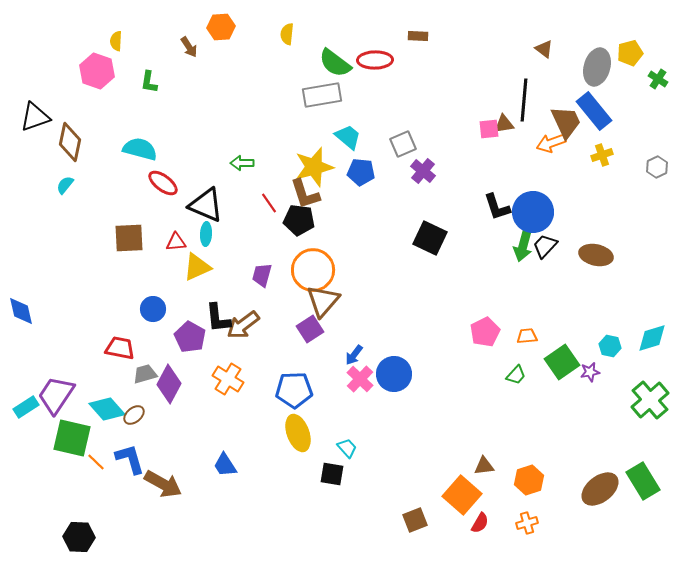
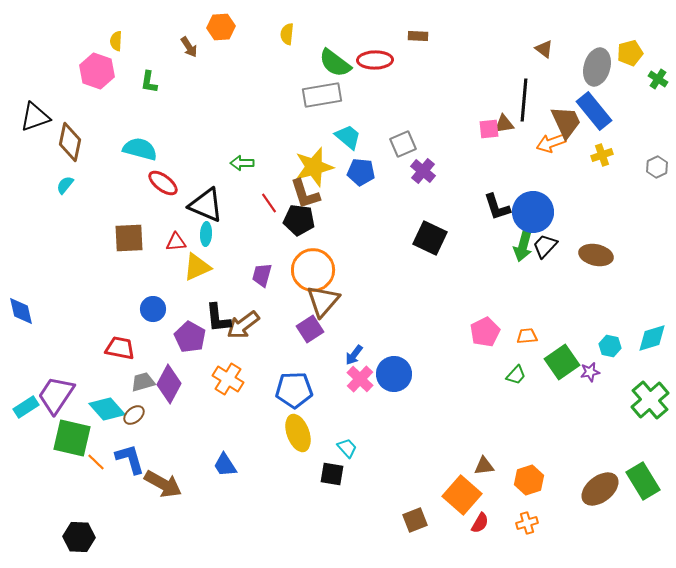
gray trapezoid at (145, 374): moved 2 px left, 8 px down
